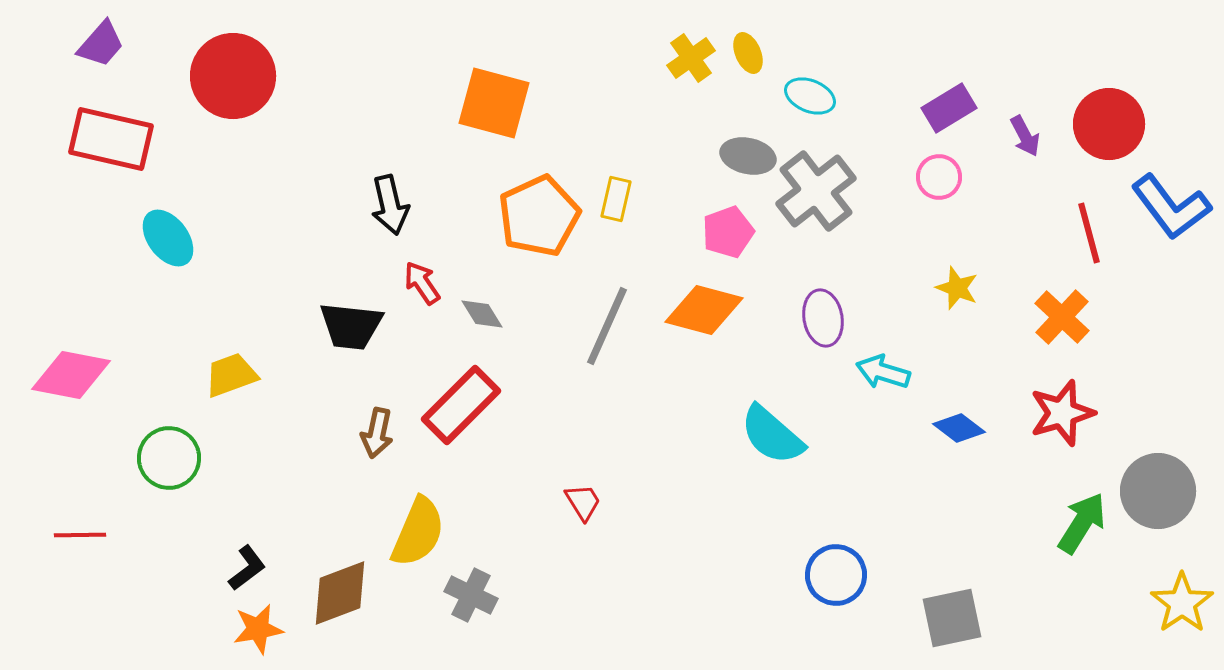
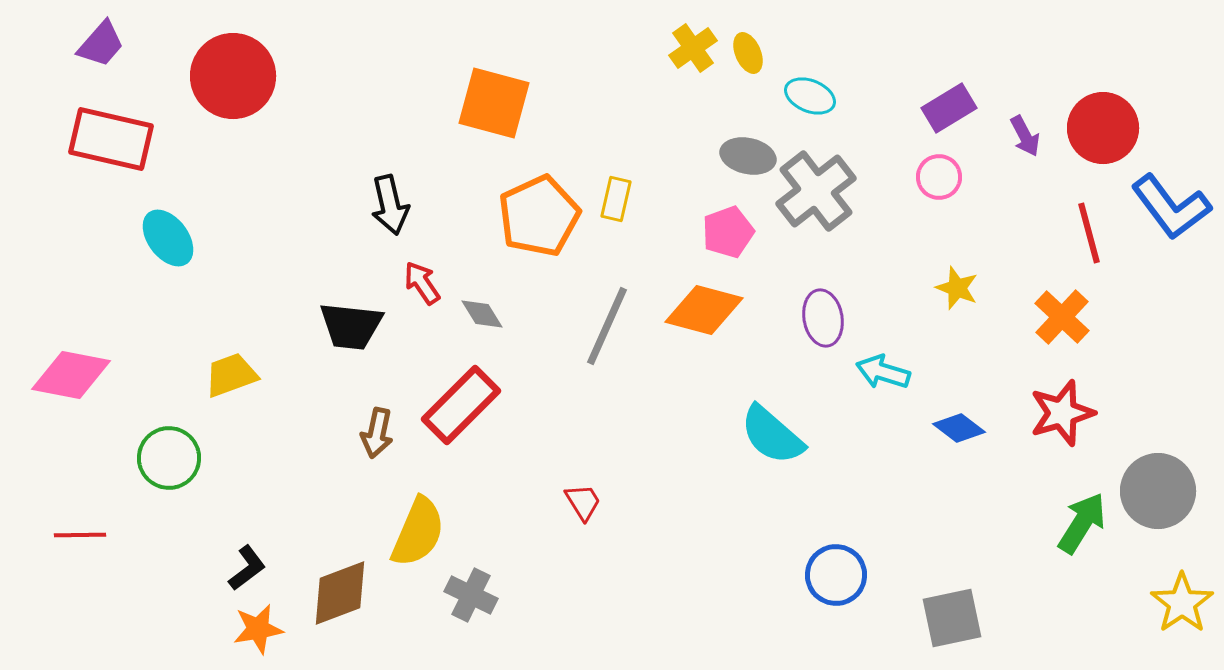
yellow cross at (691, 58): moved 2 px right, 10 px up
red circle at (1109, 124): moved 6 px left, 4 px down
